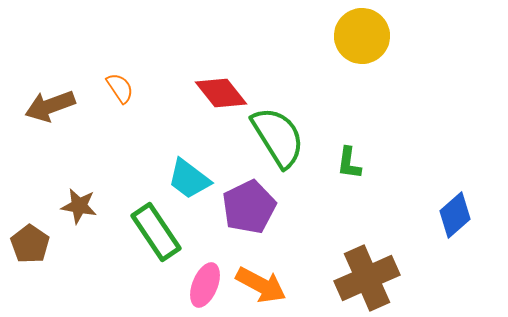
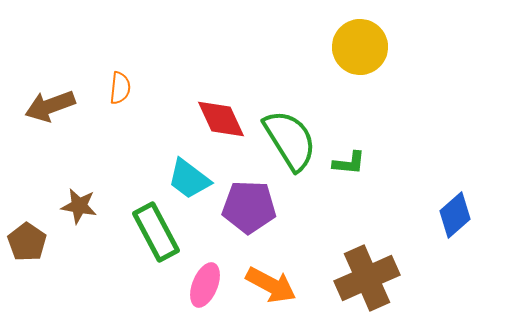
yellow circle: moved 2 px left, 11 px down
orange semicircle: rotated 40 degrees clockwise
red diamond: moved 26 px down; rotated 14 degrees clockwise
green semicircle: moved 12 px right, 3 px down
green L-shape: rotated 92 degrees counterclockwise
purple pentagon: rotated 28 degrees clockwise
green rectangle: rotated 6 degrees clockwise
brown pentagon: moved 3 px left, 2 px up
orange arrow: moved 10 px right
